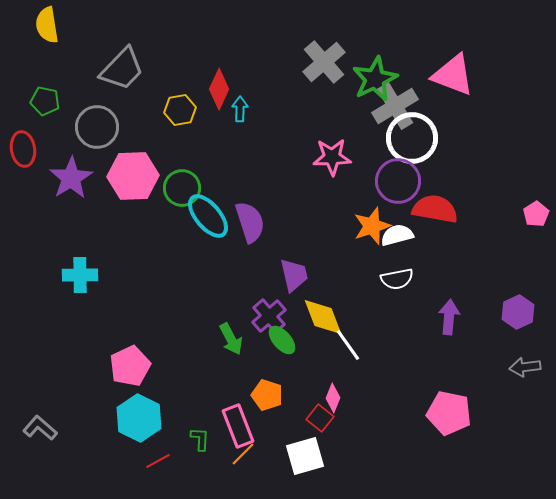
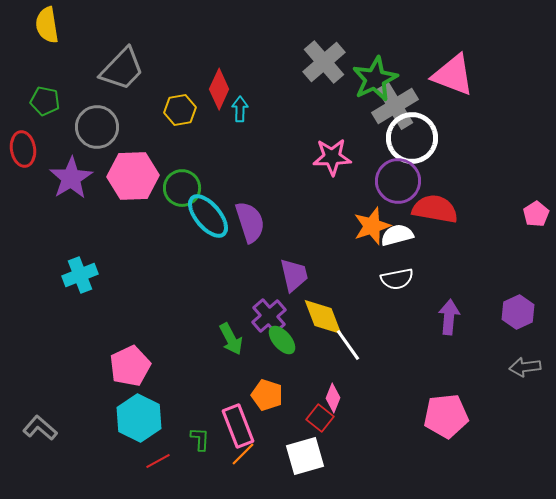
cyan cross at (80, 275): rotated 20 degrees counterclockwise
pink pentagon at (449, 413): moved 3 px left, 3 px down; rotated 18 degrees counterclockwise
